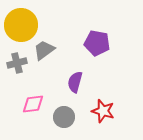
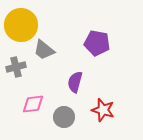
gray trapezoid: rotated 105 degrees counterclockwise
gray cross: moved 1 px left, 4 px down
red star: moved 1 px up
